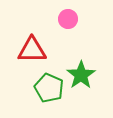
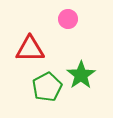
red triangle: moved 2 px left, 1 px up
green pentagon: moved 2 px left, 1 px up; rotated 20 degrees clockwise
